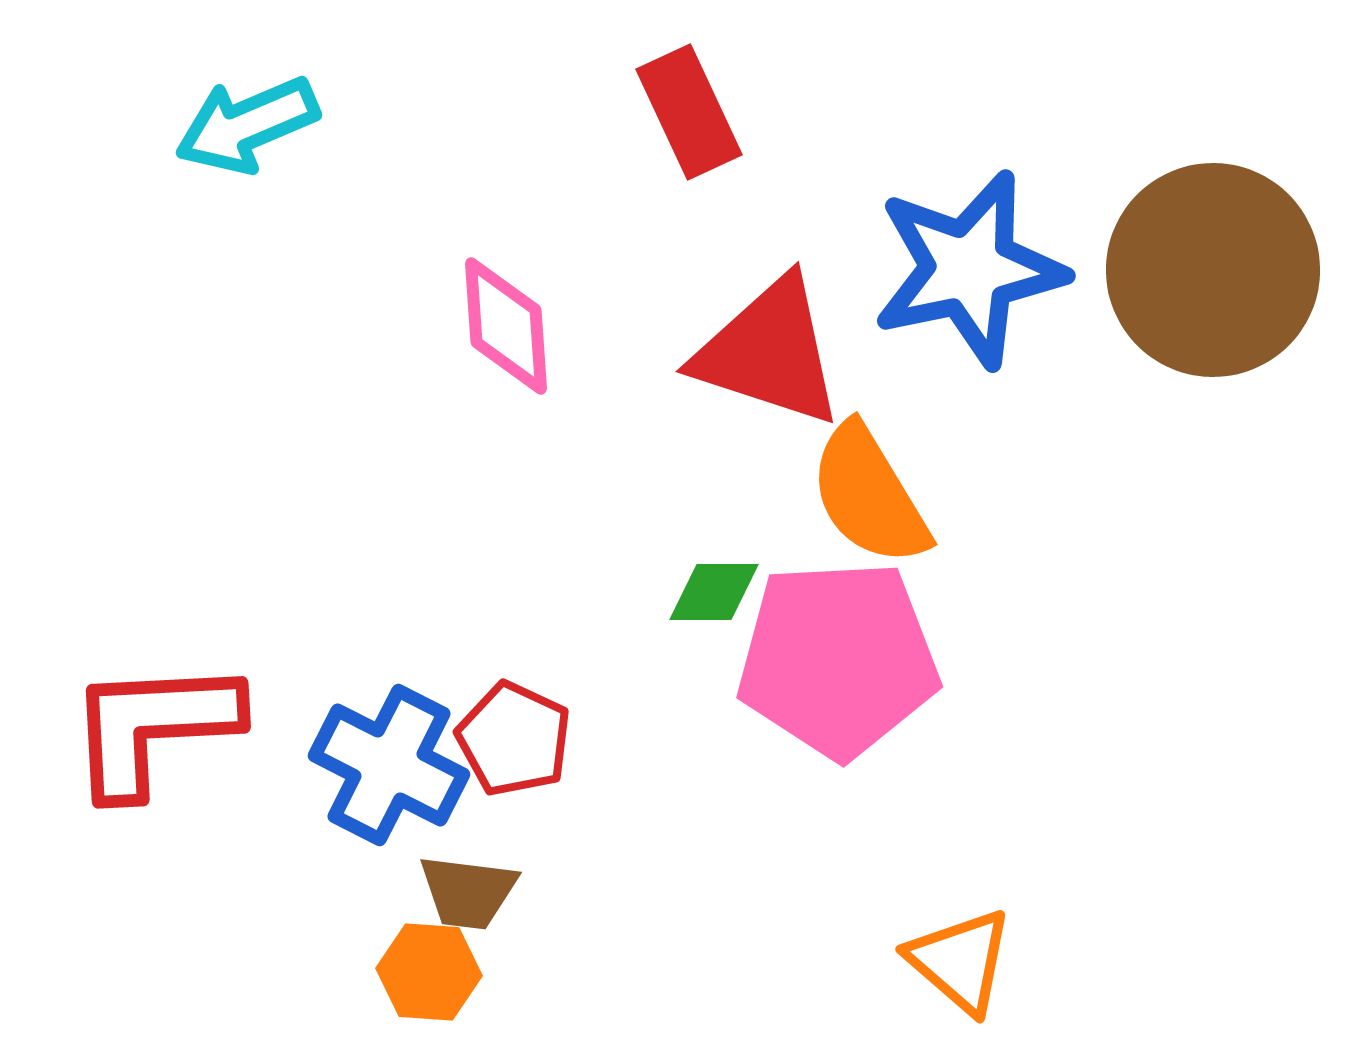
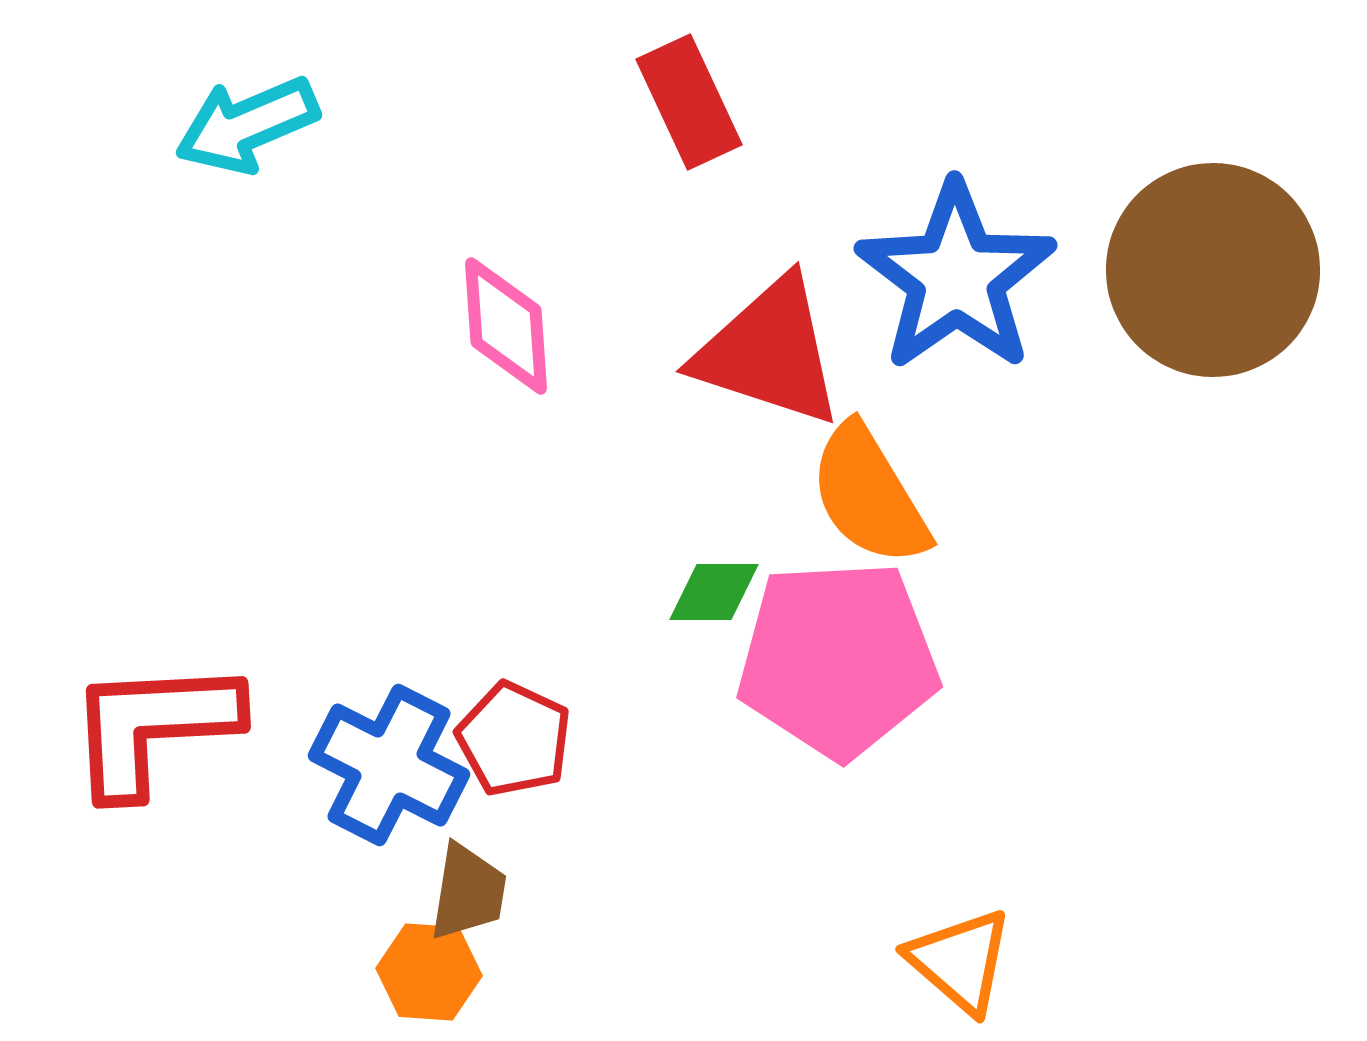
red rectangle: moved 10 px up
blue star: moved 13 px left, 8 px down; rotated 23 degrees counterclockwise
brown trapezoid: rotated 88 degrees counterclockwise
